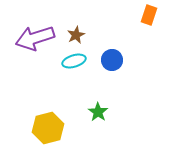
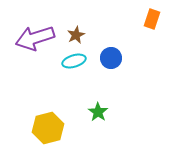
orange rectangle: moved 3 px right, 4 px down
blue circle: moved 1 px left, 2 px up
